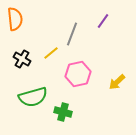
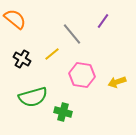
orange semicircle: rotated 45 degrees counterclockwise
gray line: rotated 60 degrees counterclockwise
yellow line: moved 1 px right, 1 px down
pink hexagon: moved 4 px right, 1 px down; rotated 20 degrees clockwise
yellow arrow: rotated 24 degrees clockwise
